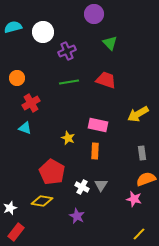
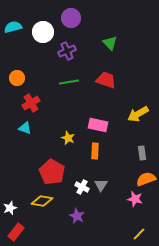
purple circle: moved 23 px left, 4 px down
pink star: moved 1 px right
